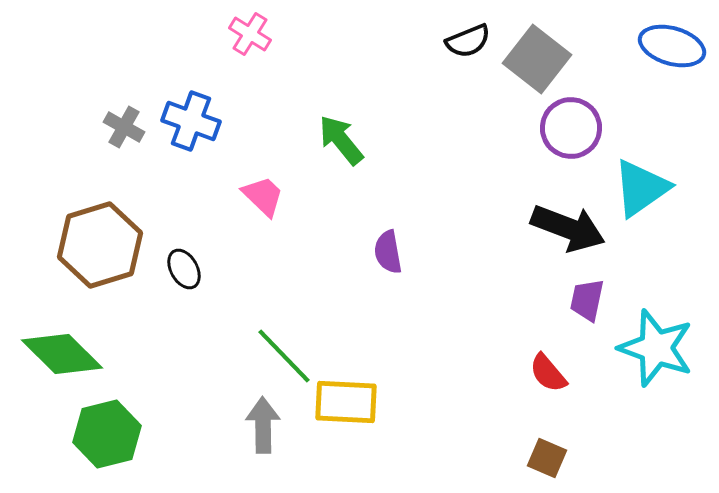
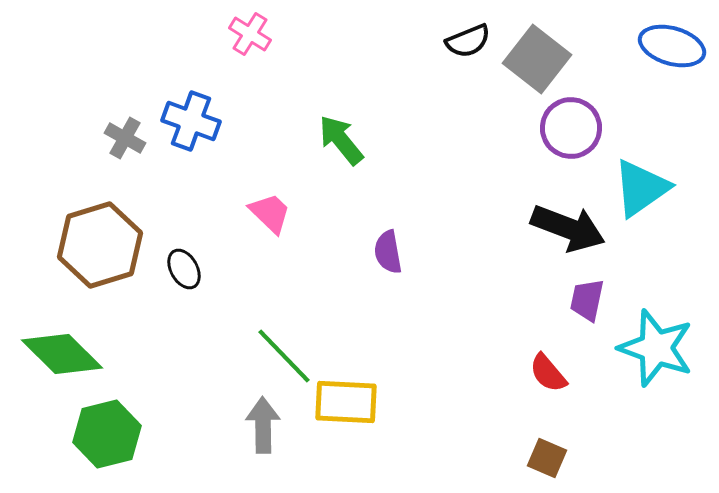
gray cross: moved 1 px right, 11 px down
pink trapezoid: moved 7 px right, 17 px down
